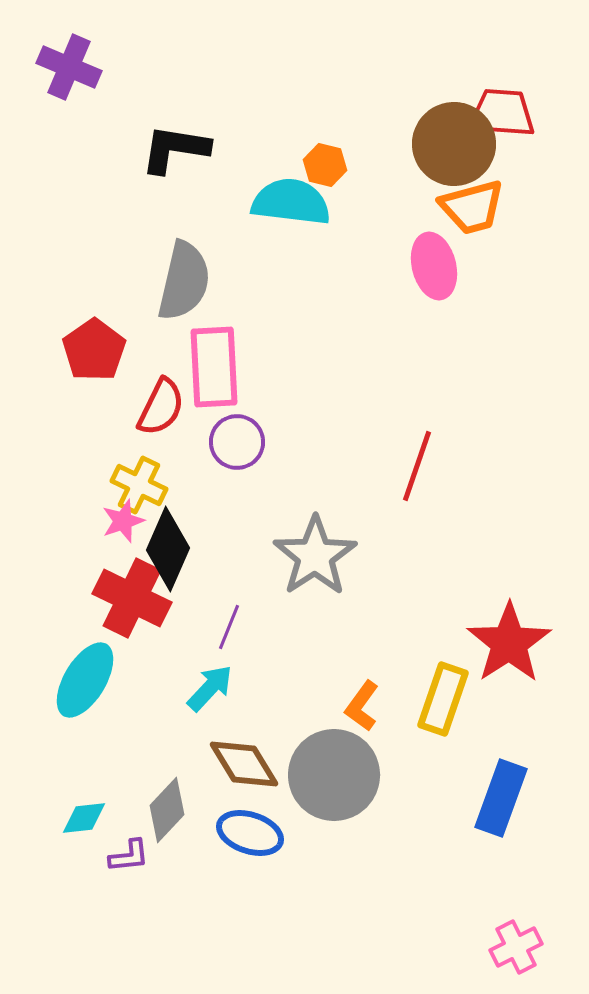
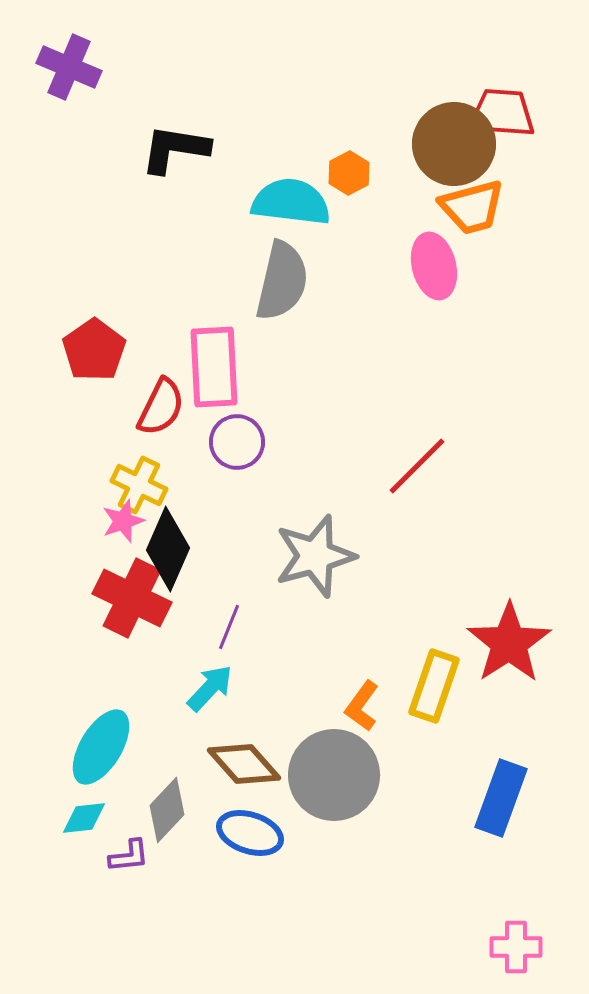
orange hexagon: moved 24 px right, 8 px down; rotated 18 degrees clockwise
gray semicircle: moved 98 px right
red line: rotated 26 degrees clockwise
gray star: rotated 18 degrees clockwise
cyan ellipse: moved 16 px right, 67 px down
yellow rectangle: moved 9 px left, 13 px up
brown diamond: rotated 10 degrees counterclockwise
pink cross: rotated 27 degrees clockwise
